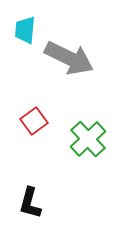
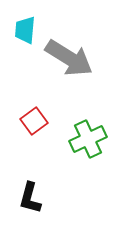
gray arrow: rotated 6 degrees clockwise
green cross: rotated 18 degrees clockwise
black L-shape: moved 5 px up
